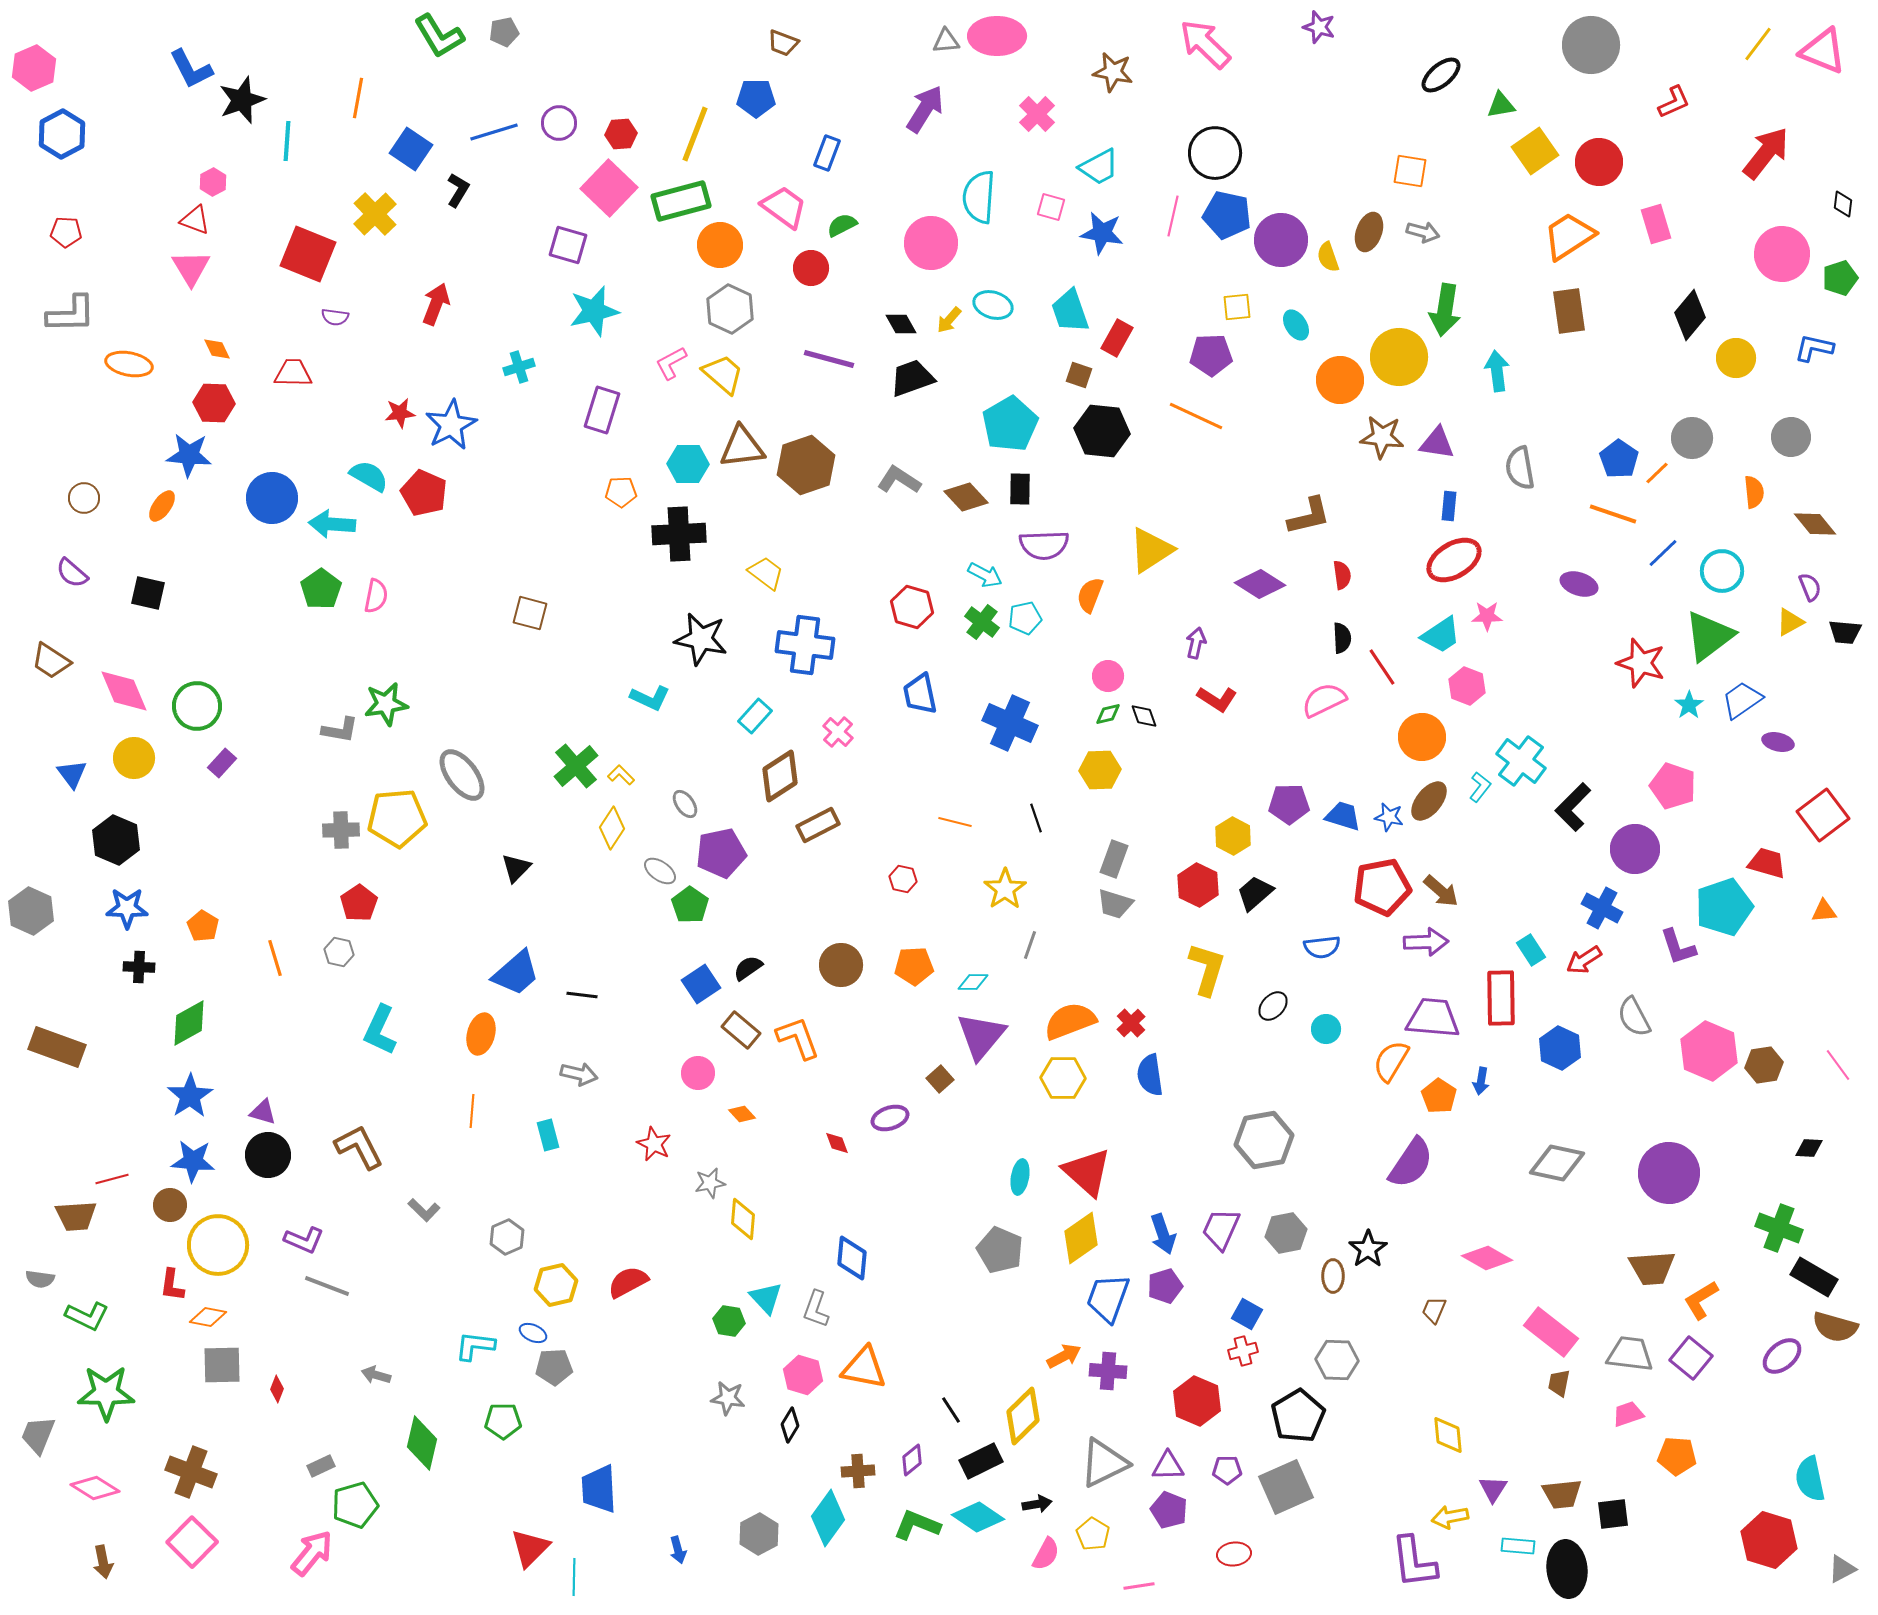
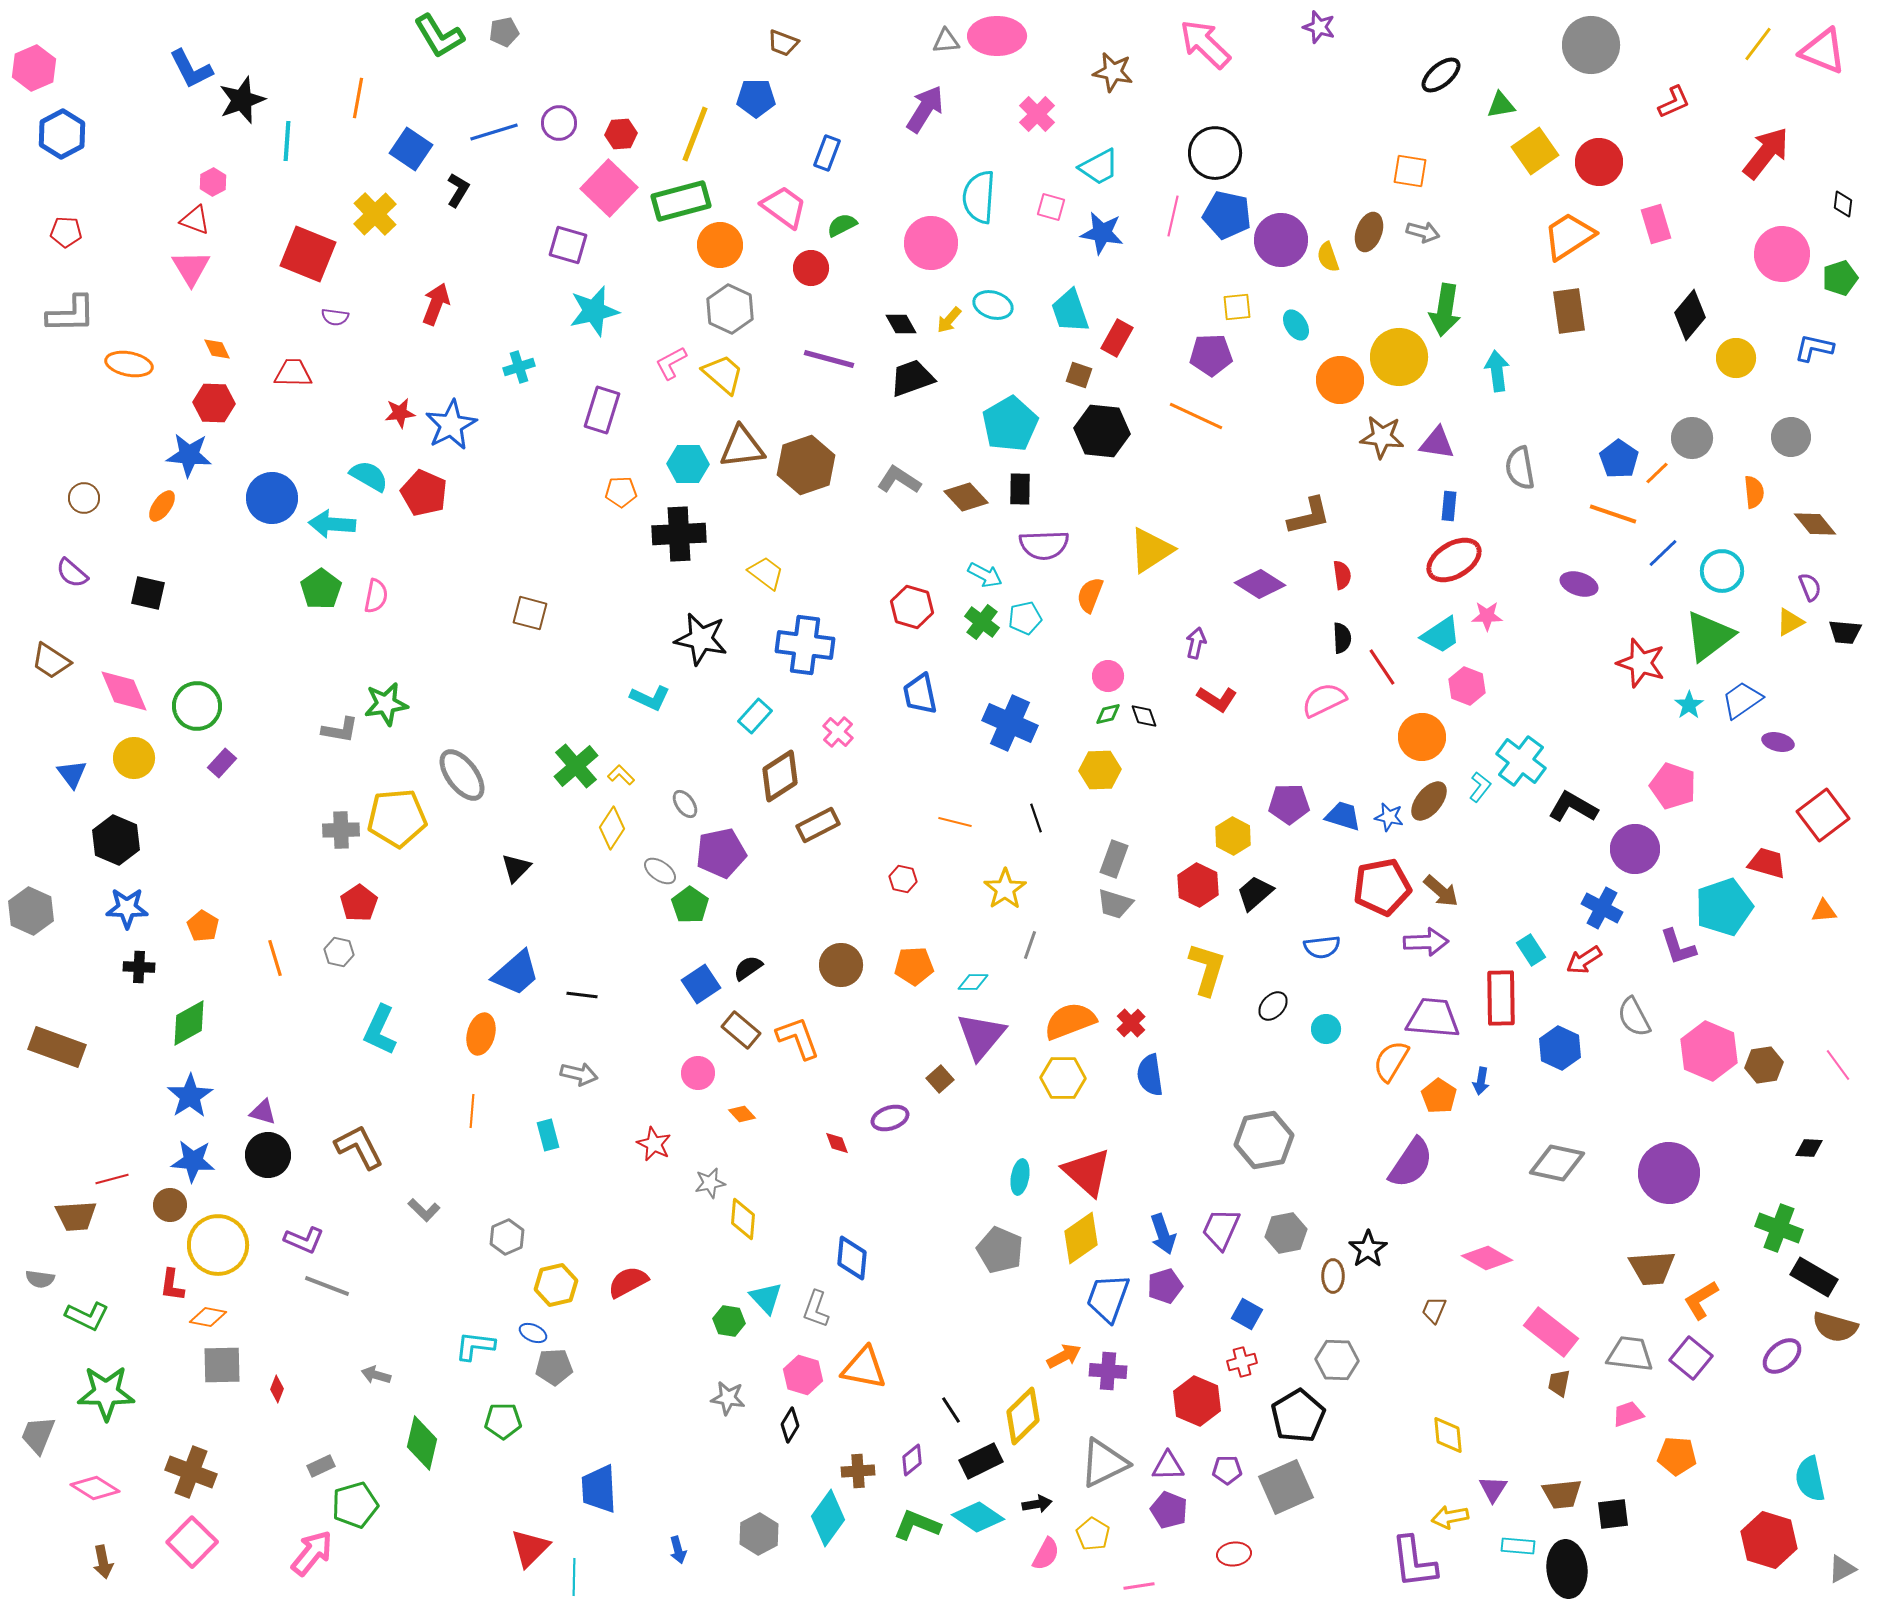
black L-shape at (1573, 807): rotated 75 degrees clockwise
red cross at (1243, 1351): moved 1 px left, 11 px down
